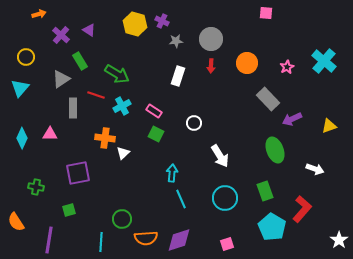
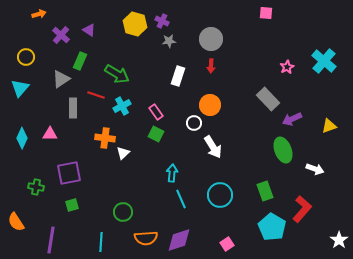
gray star at (176, 41): moved 7 px left
green rectangle at (80, 61): rotated 54 degrees clockwise
orange circle at (247, 63): moved 37 px left, 42 px down
pink rectangle at (154, 111): moved 2 px right, 1 px down; rotated 21 degrees clockwise
green ellipse at (275, 150): moved 8 px right
white arrow at (220, 156): moved 7 px left, 9 px up
purple square at (78, 173): moved 9 px left
cyan circle at (225, 198): moved 5 px left, 3 px up
green square at (69, 210): moved 3 px right, 5 px up
green circle at (122, 219): moved 1 px right, 7 px up
purple line at (49, 240): moved 2 px right
pink square at (227, 244): rotated 16 degrees counterclockwise
